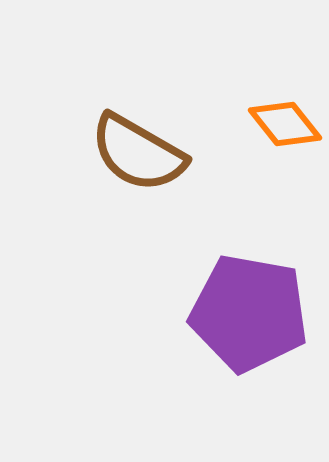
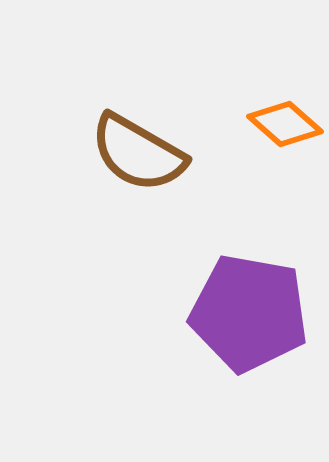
orange diamond: rotated 10 degrees counterclockwise
